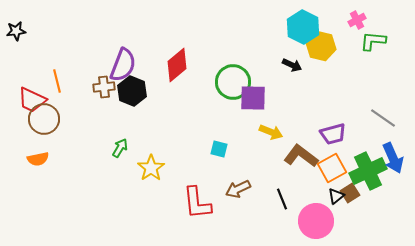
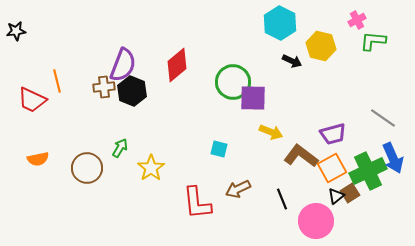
cyan hexagon: moved 23 px left, 4 px up
black arrow: moved 4 px up
brown circle: moved 43 px right, 49 px down
